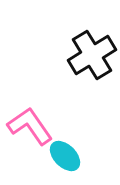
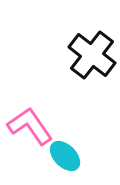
black cross: rotated 21 degrees counterclockwise
